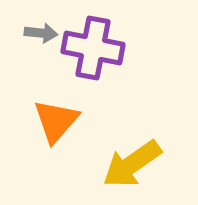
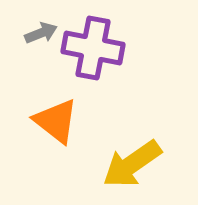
gray arrow: rotated 28 degrees counterclockwise
orange triangle: rotated 33 degrees counterclockwise
